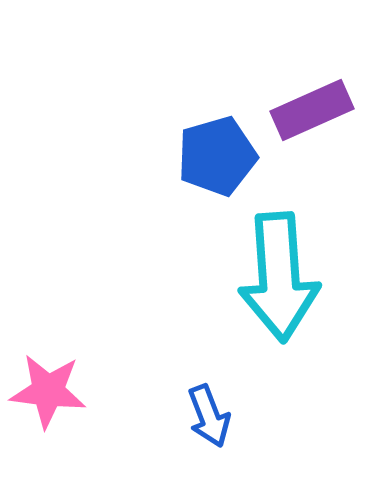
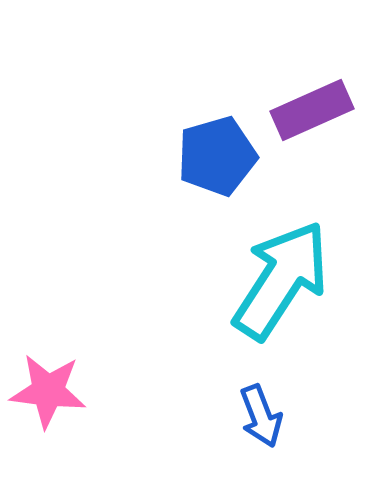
cyan arrow: moved 2 px right, 3 px down; rotated 143 degrees counterclockwise
blue arrow: moved 52 px right
